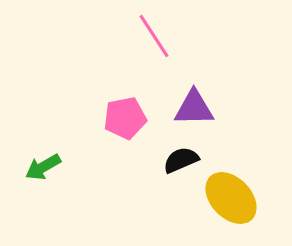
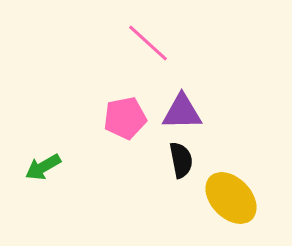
pink line: moved 6 px left, 7 px down; rotated 15 degrees counterclockwise
purple triangle: moved 12 px left, 4 px down
black semicircle: rotated 102 degrees clockwise
